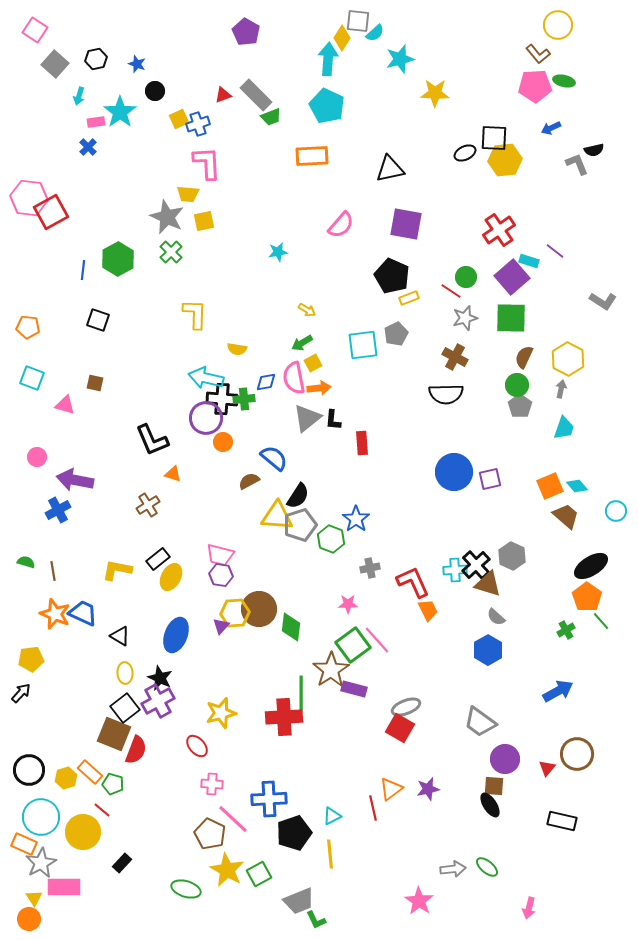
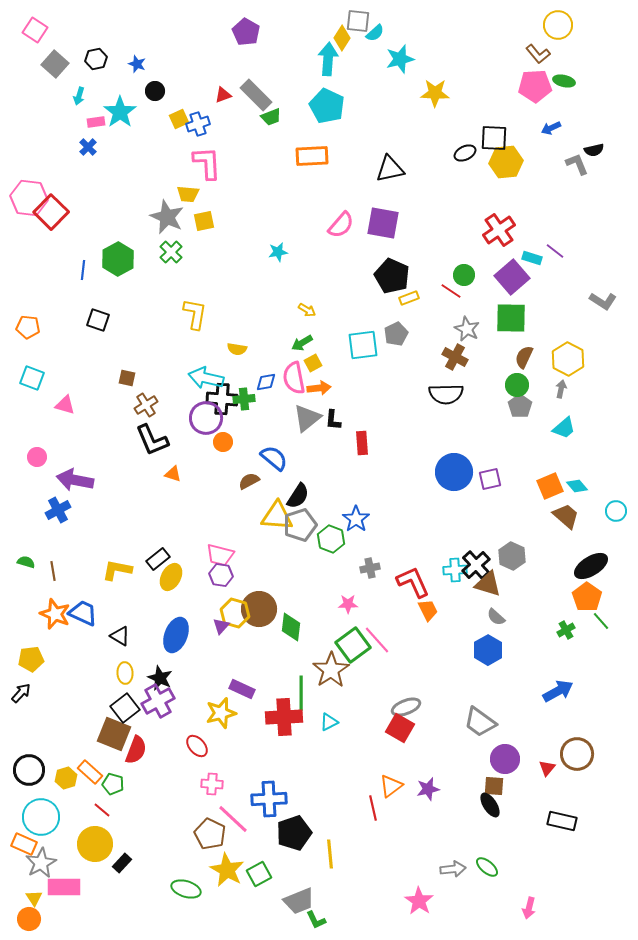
yellow hexagon at (505, 160): moved 1 px right, 2 px down
red square at (51, 212): rotated 16 degrees counterclockwise
purple square at (406, 224): moved 23 px left, 1 px up
cyan rectangle at (529, 261): moved 3 px right, 3 px up
green circle at (466, 277): moved 2 px left, 2 px up
yellow L-shape at (195, 314): rotated 8 degrees clockwise
gray star at (465, 318): moved 2 px right, 11 px down; rotated 30 degrees counterclockwise
brown square at (95, 383): moved 32 px right, 5 px up
cyan trapezoid at (564, 428): rotated 30 degrees clockwise
brown cross at (148, 505): moved 2 px left, 100 px up
yellow hexagon at (235, 613): rotated 20 degrees clockwise
purple rectangle at (354, 689): moved 112 px left; rotated 10 degrees clockwise
orange triangle at (391, 789): moved 3 px up
cyan triangle at (332, 816): moved 3 px left, 94 px up
yellow circle at (83, 832): moved 12 px right, 12 px down
